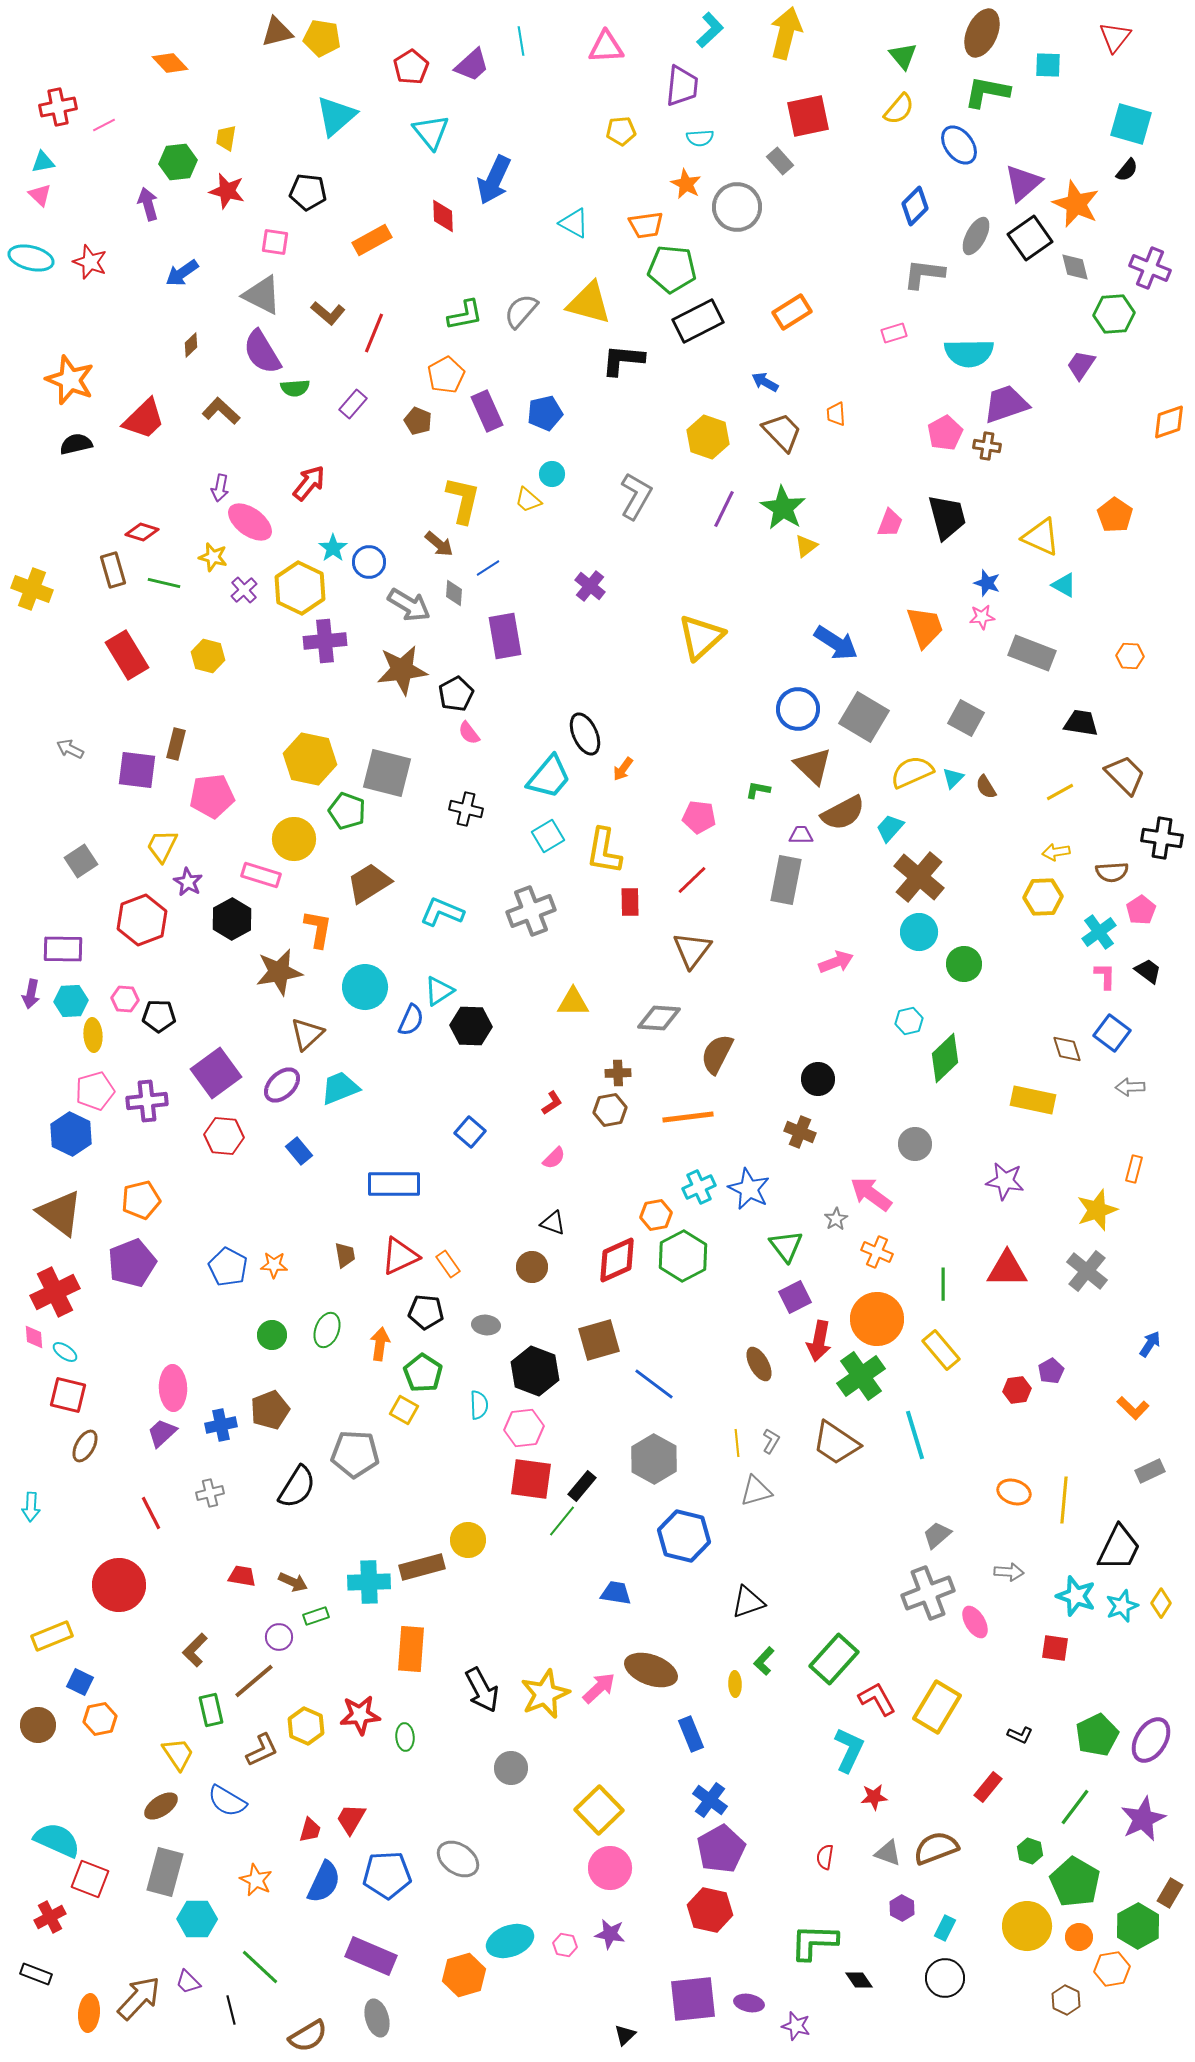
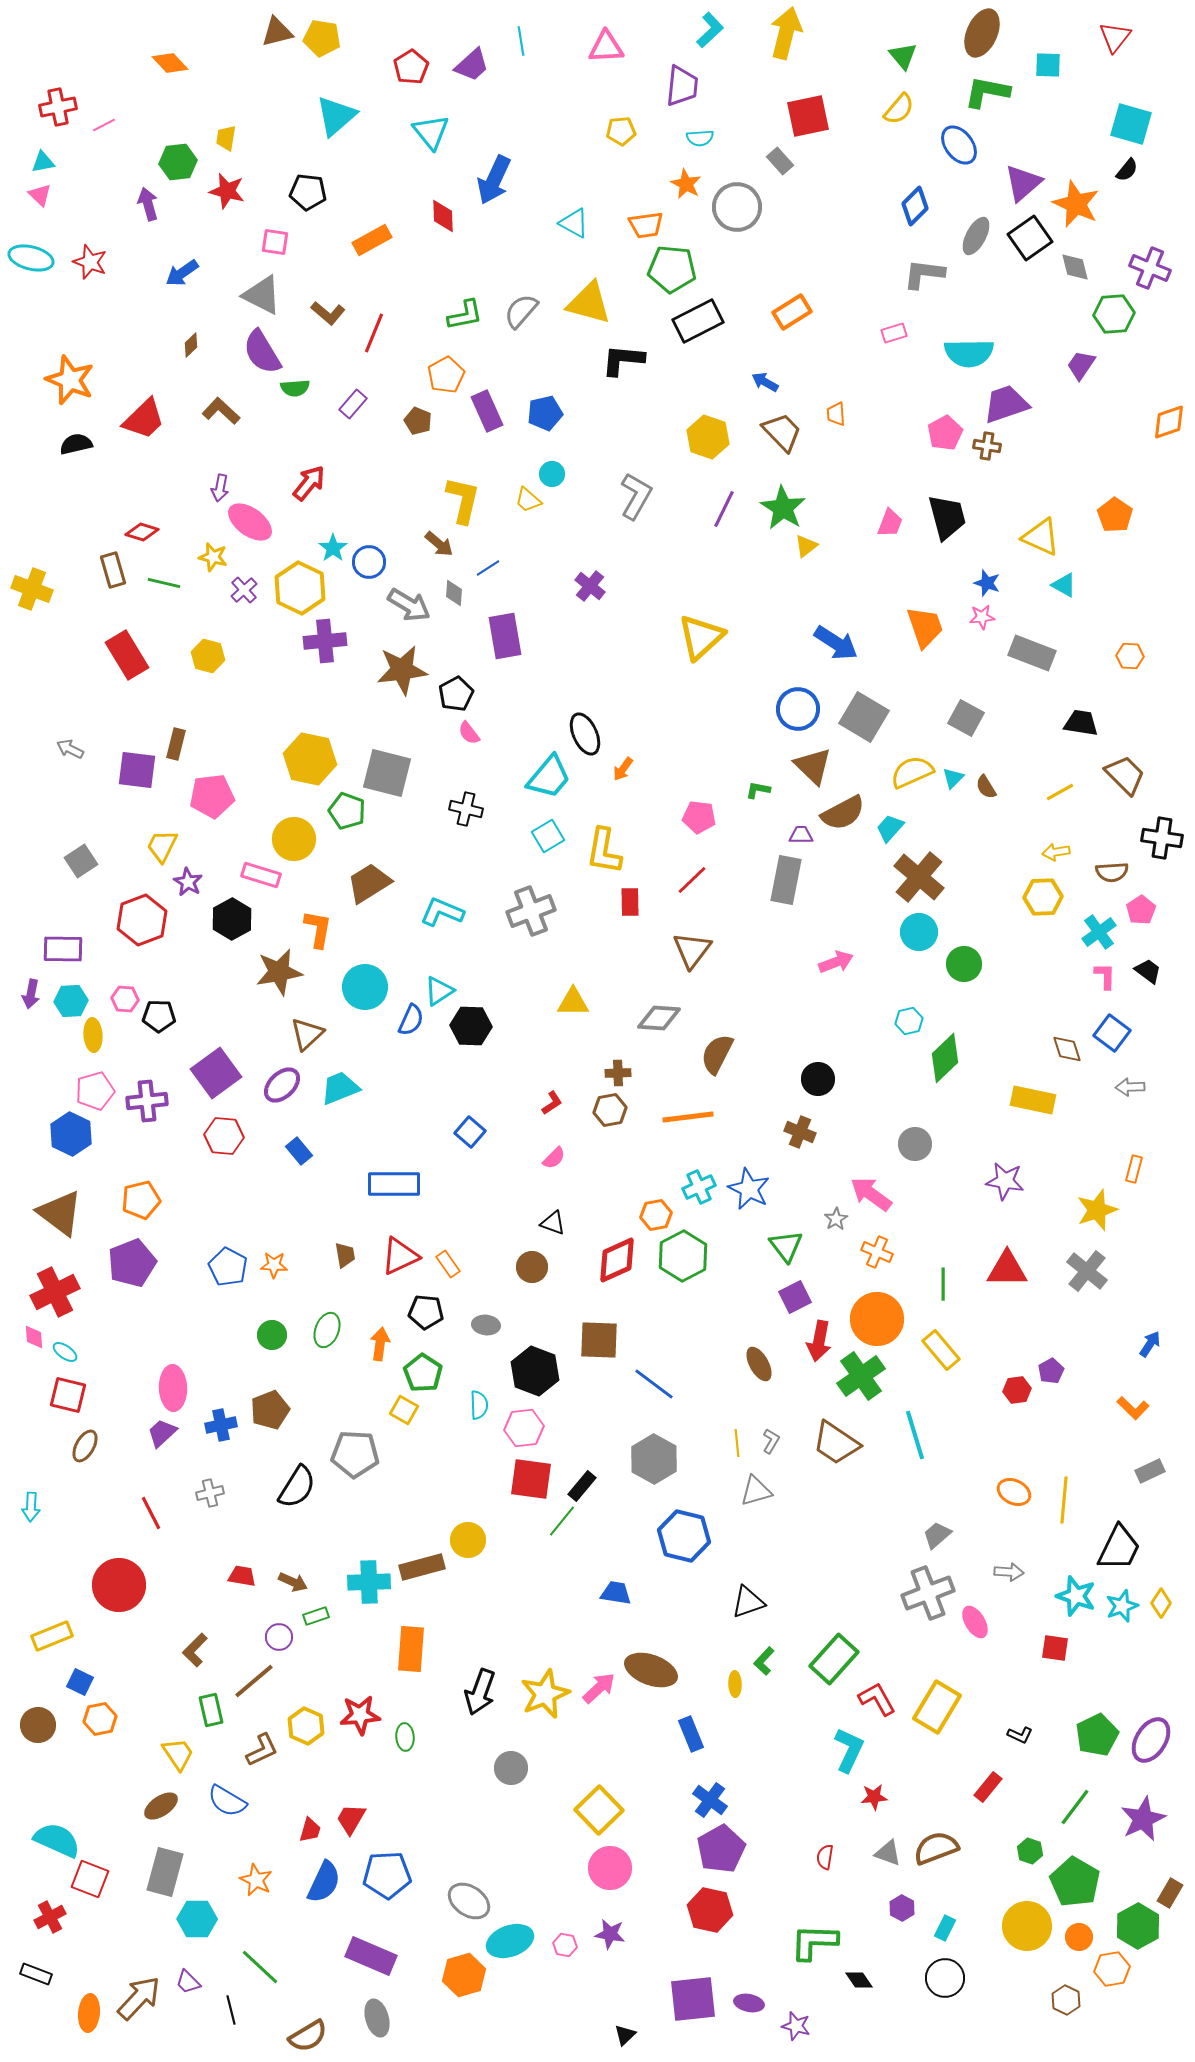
brown square at (599, 1340): rotated 18 degrees clockwise
orange ellipse at (1014, 1492): rotated 8 degrees clockwise
black arrow at (482, 1690): moved 2 px left, 2 px down; rotated 48 degrees clockwise
gray ellipse at (458, 1859): moved 11 px right, 42 px down
